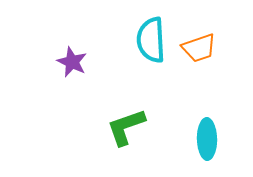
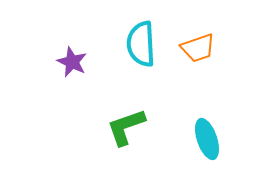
cyan semicircle: moved 10 px left, 4 px down
orange trapezoid: moved 1 px left
cyan ellipse: rotated 18 degrees counterclockwise
